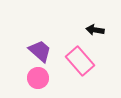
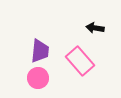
black arrow: moved 2 px up
purple trapezoid: rotated 55 degrees clockwise
